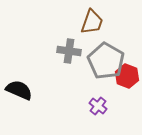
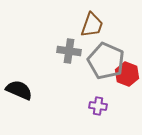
brown trapezoid: moved 3 px down
gray pentagon: rotated 6 degrees counterclockwise
red hexagon: moved 2 px up
purple cross: rotated 30 degrees counterclockwise
